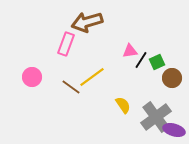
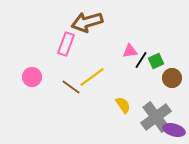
green square: moved 1 px left, 1 px up
